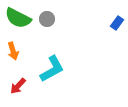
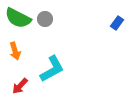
gray circle: moved 2 px left
orange arrow: moved 2 px right
red arrow: moved 2 px right
